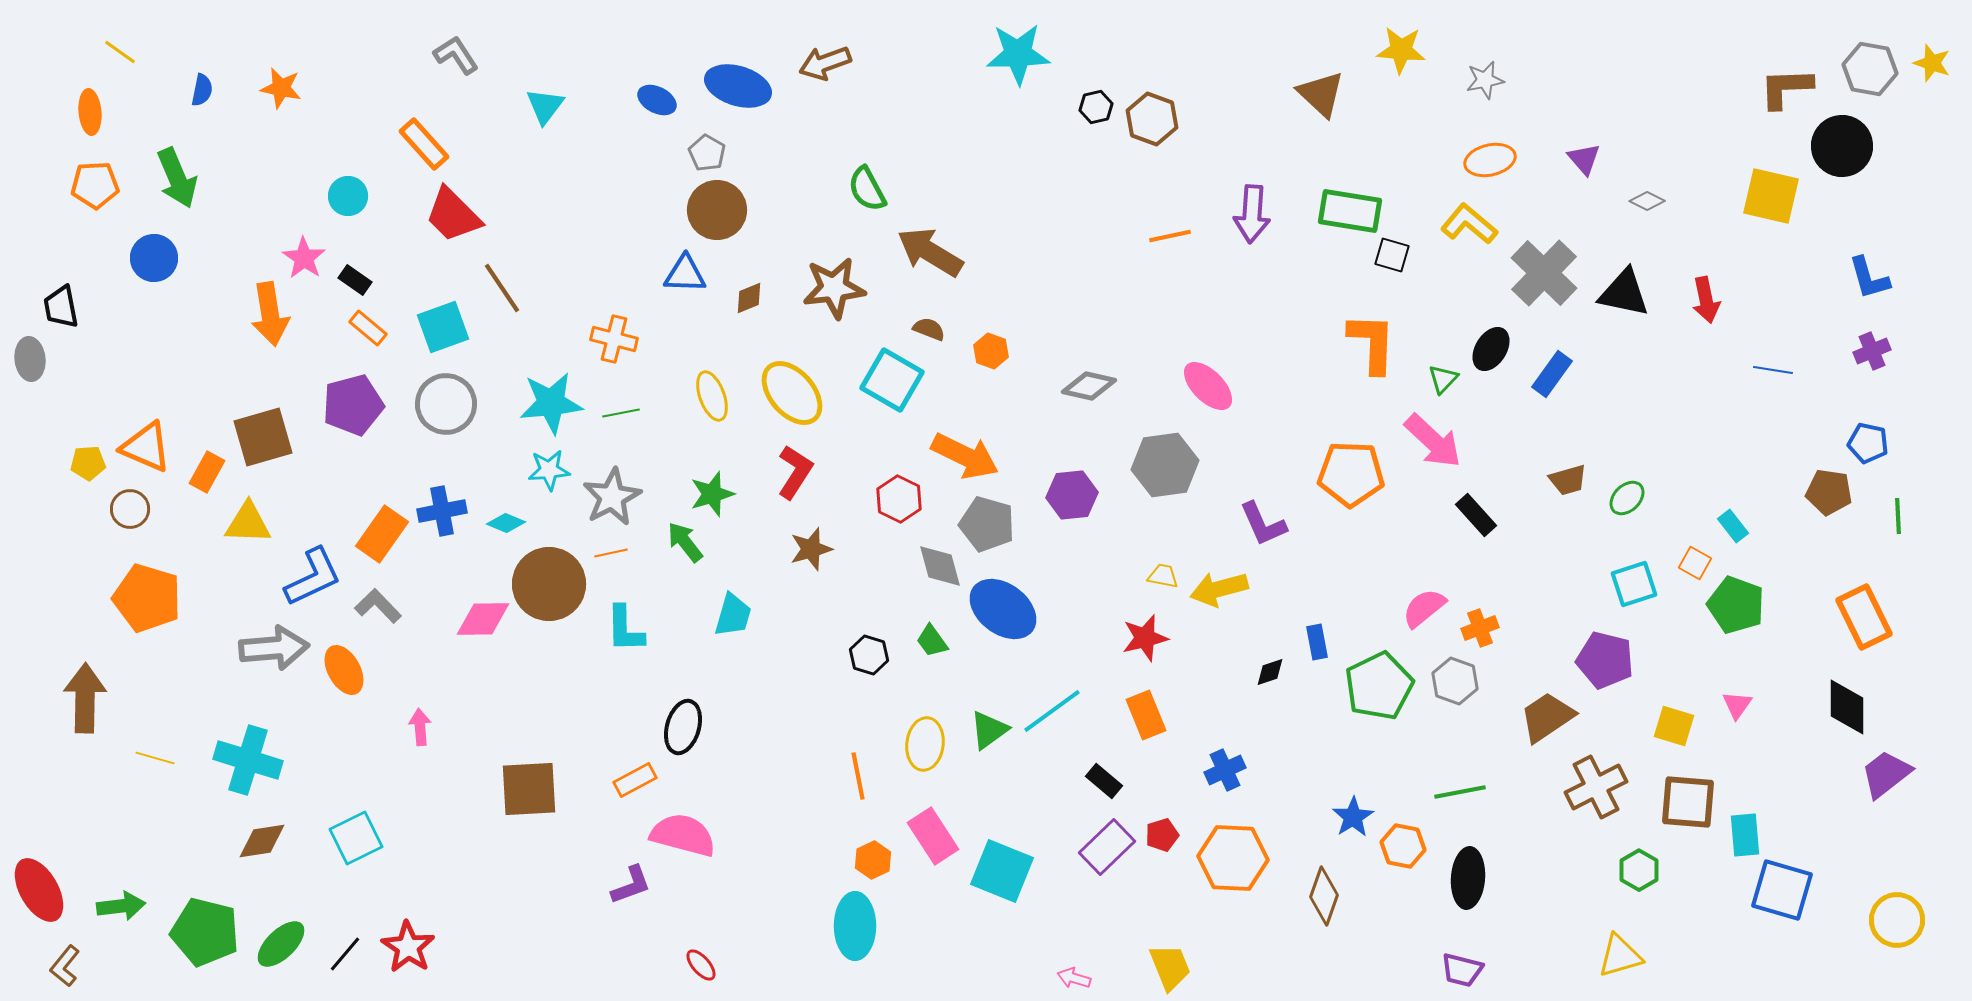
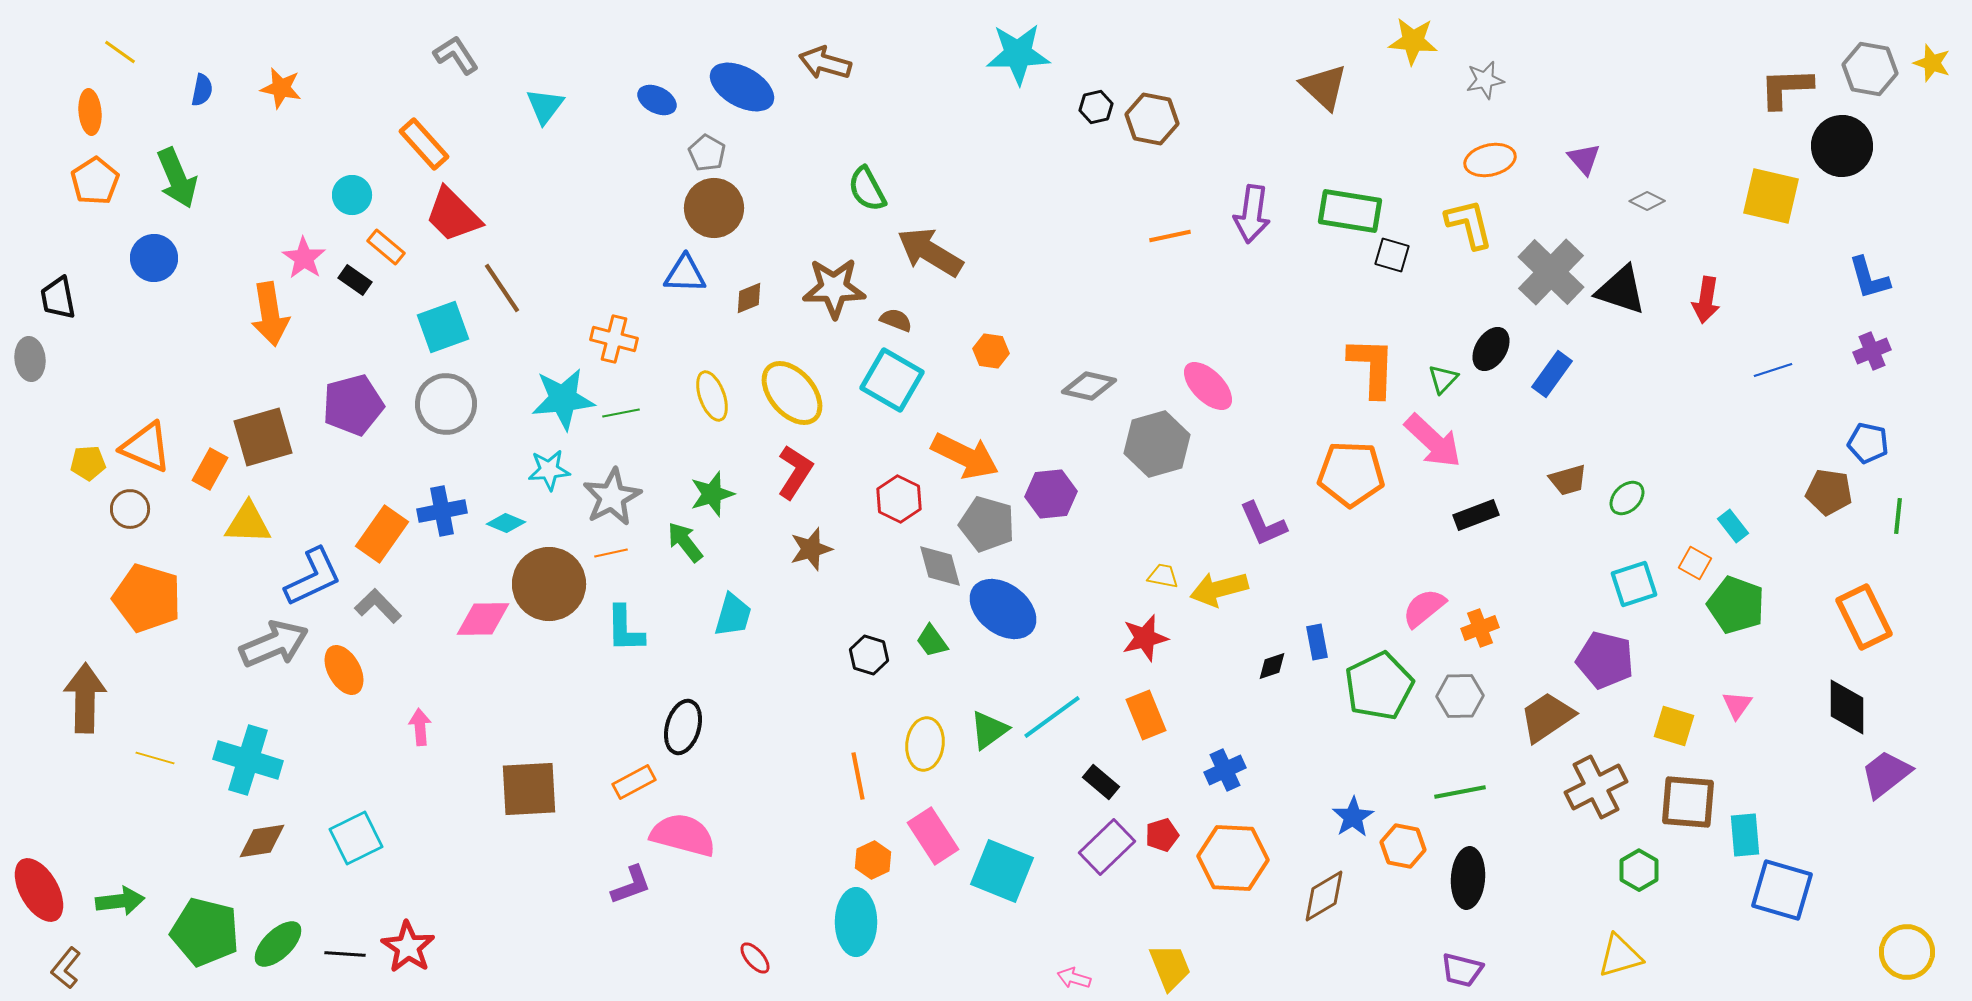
yellow star at (1401, 50): moved 12 px right, 9 px up
brown arrow at (825, 63): rotated 36 degrees clockwise
blue ellipse at (738, 86): moved 4 px right, 1 px down; rotated 12 degrees clockwise
brown triangle at (1321, 94): moved 3 px right, 7 px up
brown hexagon at (1152, 119): rotated 9 degrees counterclockwise
orange pentagon at (95, 185): moved 4 px up; rotated 30 degrees counterclockwise
cyan circle at (348, 196): moved 4 px right, 1 px up
brown circle at (717, 210): moved 3 px left, 2 px up
purple arrow at (1252, 214): rotated 4 degrees clockwise
yellow L-shape at (1469, 224): rotated 36 degrees clockwise
gray cross at (1544, 273): moved 7 px right, 1 px up
brown star at (834, 288): rotated 6 degrees clockwise
black triangle at (1624, 293): moved 3 px left, 3 px up; rotated 6 degrees clockwise
red arrow at (1706, 300): rotated 21 degrees clockwise
black trapezoid at (61, 307): moved 3 px left, 9 px up
orange rectangle at (368, 328): moved 18 px right, 81 px up
brown semicircle at (929, 329): moved 33 px left, 9 px up
orange L-shape at (1372, 343): moved 24 px down
orange hexagon at (991, 351): rotated 12 degrees counterclockwise
blue line at (1773, 370): rotated 27 degrees counterclockwise
cyan star at (551, 403): moved 12 px right, 4 px up
gray hexagon at (1165, 465): moved 8 px left, 21 px up; rotated 8 degrees counterclockwise
orange rectangle at (207, 472): moved 3 px right, 3 px up
purple hexagon at (1072, 495): moved 21 px left, 1 px up
black rectangle at (1476, 515): rotated 69 degrees counterclockwise
green line at (1898, 516): rotated 9 degrees clockwise
gray arrow at (274, 648): moved 4 px up; rotated 18 degrees counterclockwise
black diamond at (1270, 672): moved 2 px right, 6 px up
gray hexagon at (1455, 681): moved 5 px right, 15 px down; rotated 21 degrees counterclockwise
cyan line at (1052, 711): moved 6 px down
orange rectangle at (635, 780): moved 1 px left, 2 px down
black rectangle at (1104, 781): moved 3 px left, 1 px down
brown diamond at (1324, 896): rotated 40 degrees clockwise
green arrow at (121, 906): moved 1 px left, 5 px up
yellow circle at (1897, 920): moved 10 px right, 32 px down
cyan ellipse at (855, 926): moved 1 px right, 4 px up
green ellipse at (281, 944): moved 3 px left
black line at (345, 954): rotated 54 degrees clockwise
red ellipse at (701, 965): moved 54 px right, 7 px up
brown L-shape at (65, 966): moved 1 px right, 2 px down
